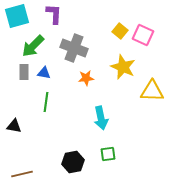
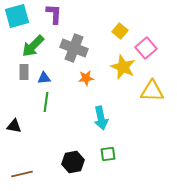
pink square: moved 3 px right, 13 px down; rotated 25 degrees clockwise
blue triangle: moved 5 px down; rotated 16 degrees counterclockwise
